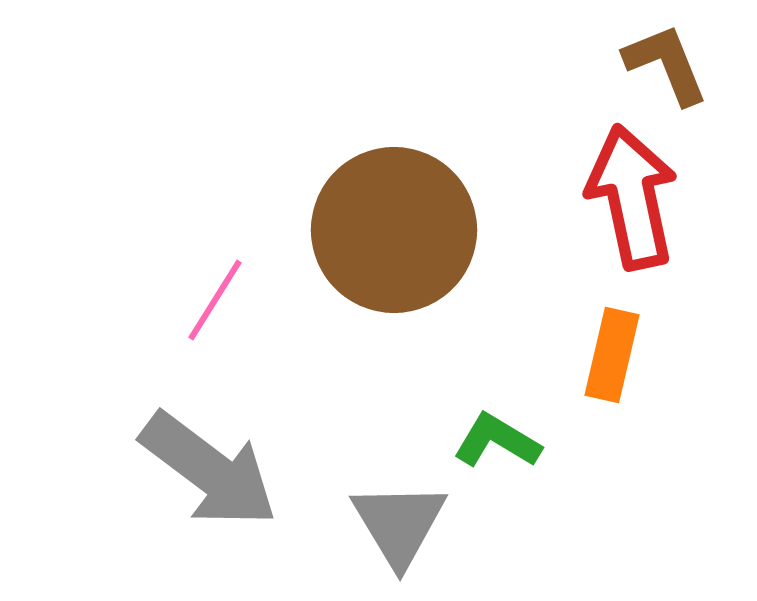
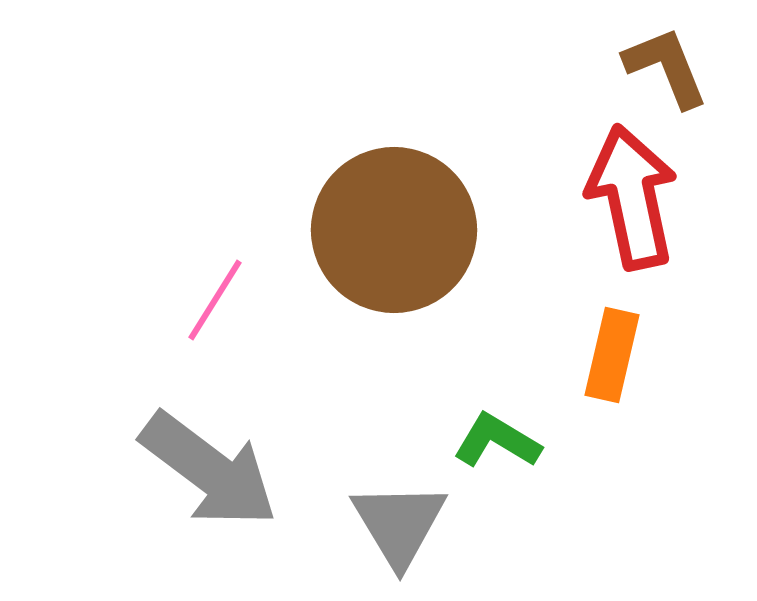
brown L-shape: moved 3 px down
